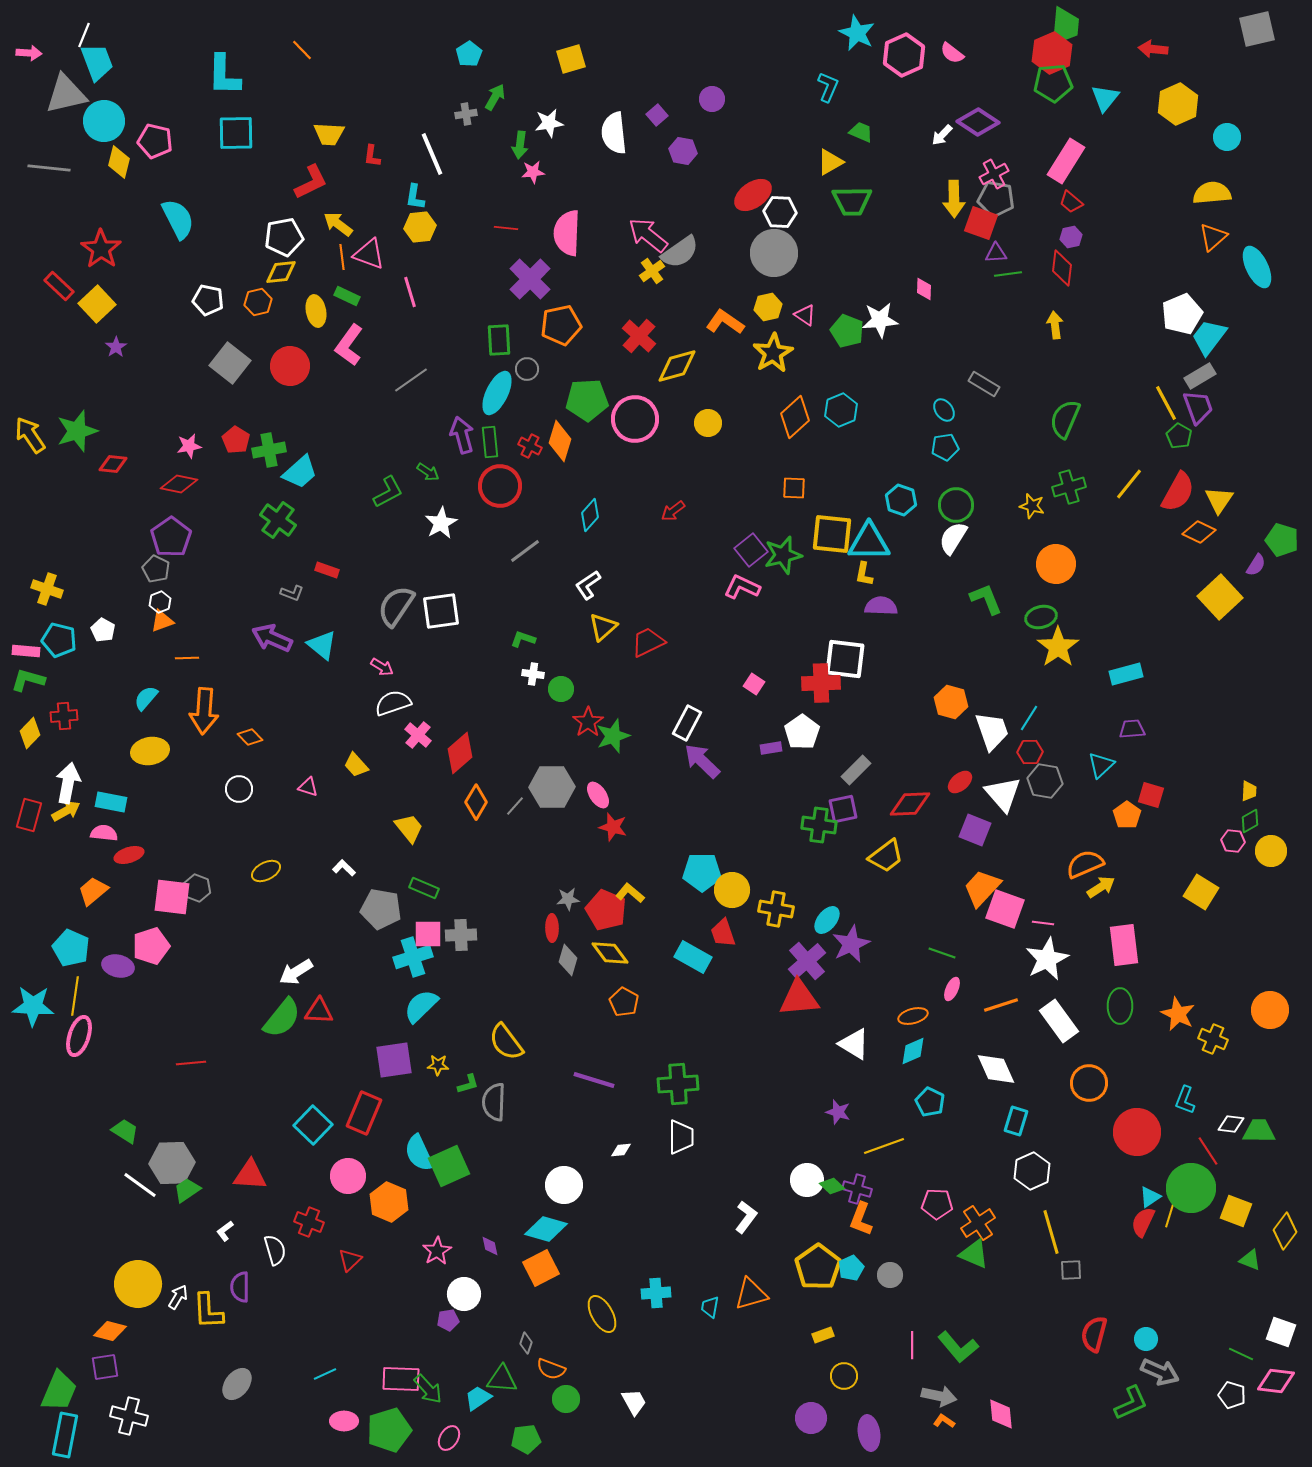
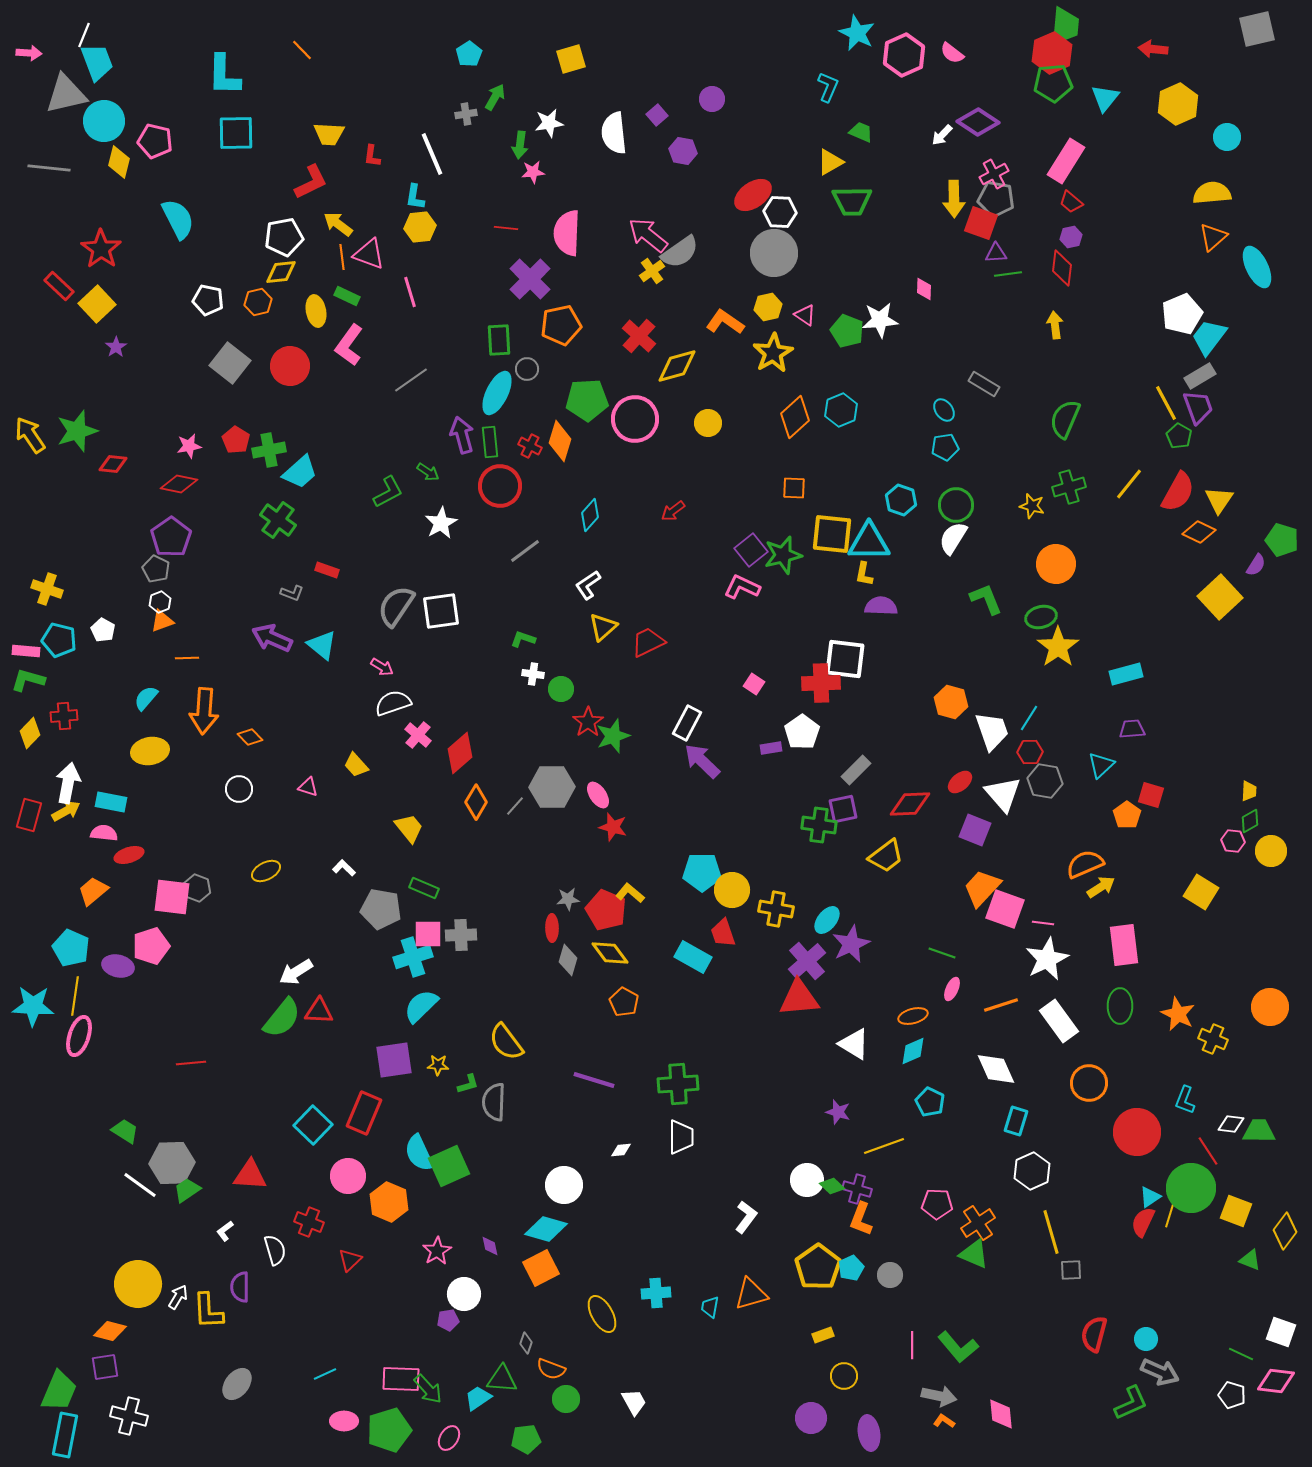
orange circle at (1270, 1010): moved 3 px up
